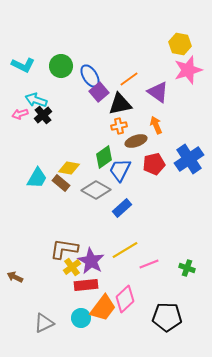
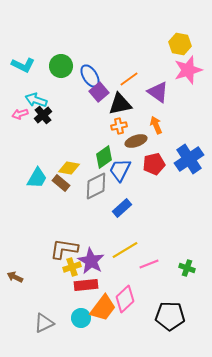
gray diamond: moved 4 px up; rotated 56 degrees counterclockwise
yellow cross: rotated 18 degrees clockwise
black pentagon: moved 3 px right, 1 px up
